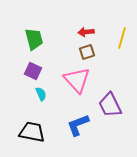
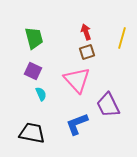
red arrow: rotated 77 degrees clockwise
green trapezoid: moved 1 px up
purple trapezoid: moved 2 px left
blue L-shape: moved 1 px left, 1 px up
black trapezoid: moved 1 px down
